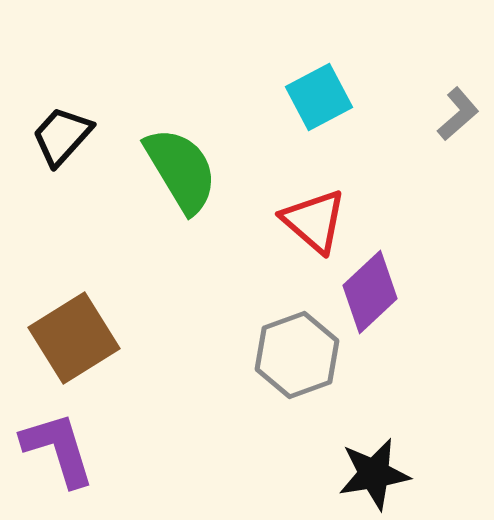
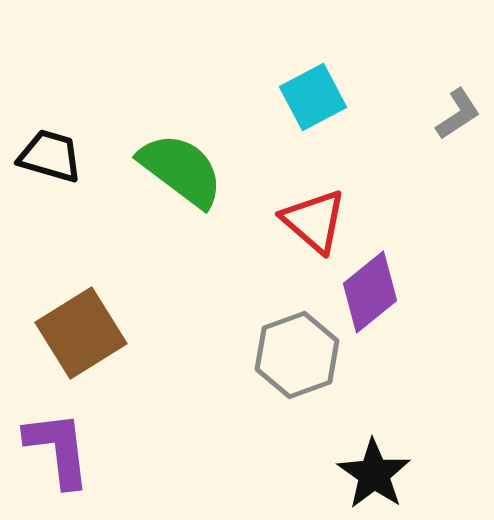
cyan square: moved 6 px left
gray L-shape: rotated 8 degrees clockwise
black trapezoid: moved 12 px left, 20 px down; rotated 64 degrees clockwise
green semicircle: rotated 22 degrees counterclockwise
purple diamond: rotated 4 degrees clockwise
brown square: moved 7 px right, 5 px up
purple L-shape: rotated 10 degrees clockwise
black star: rotated 28 degrees counterclockwise
